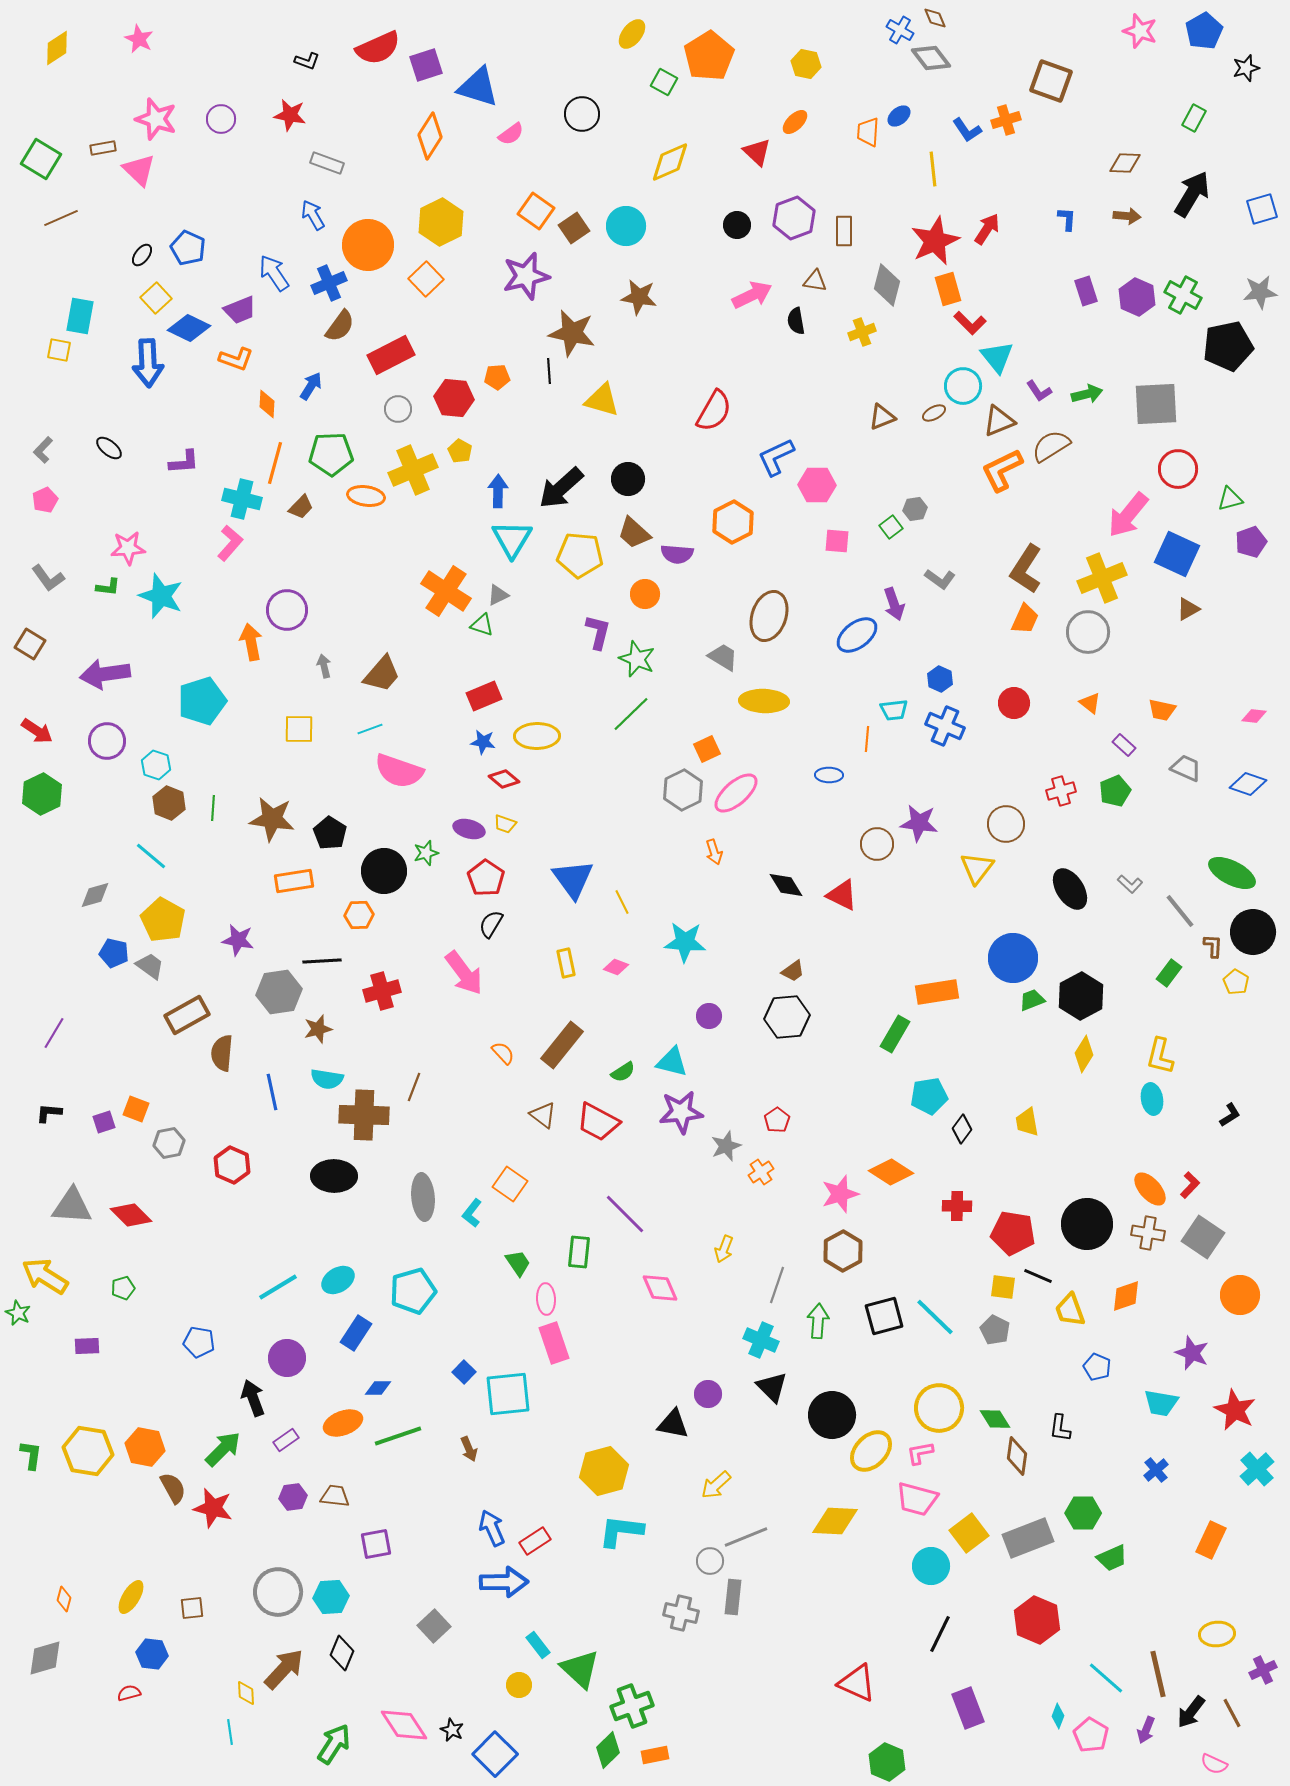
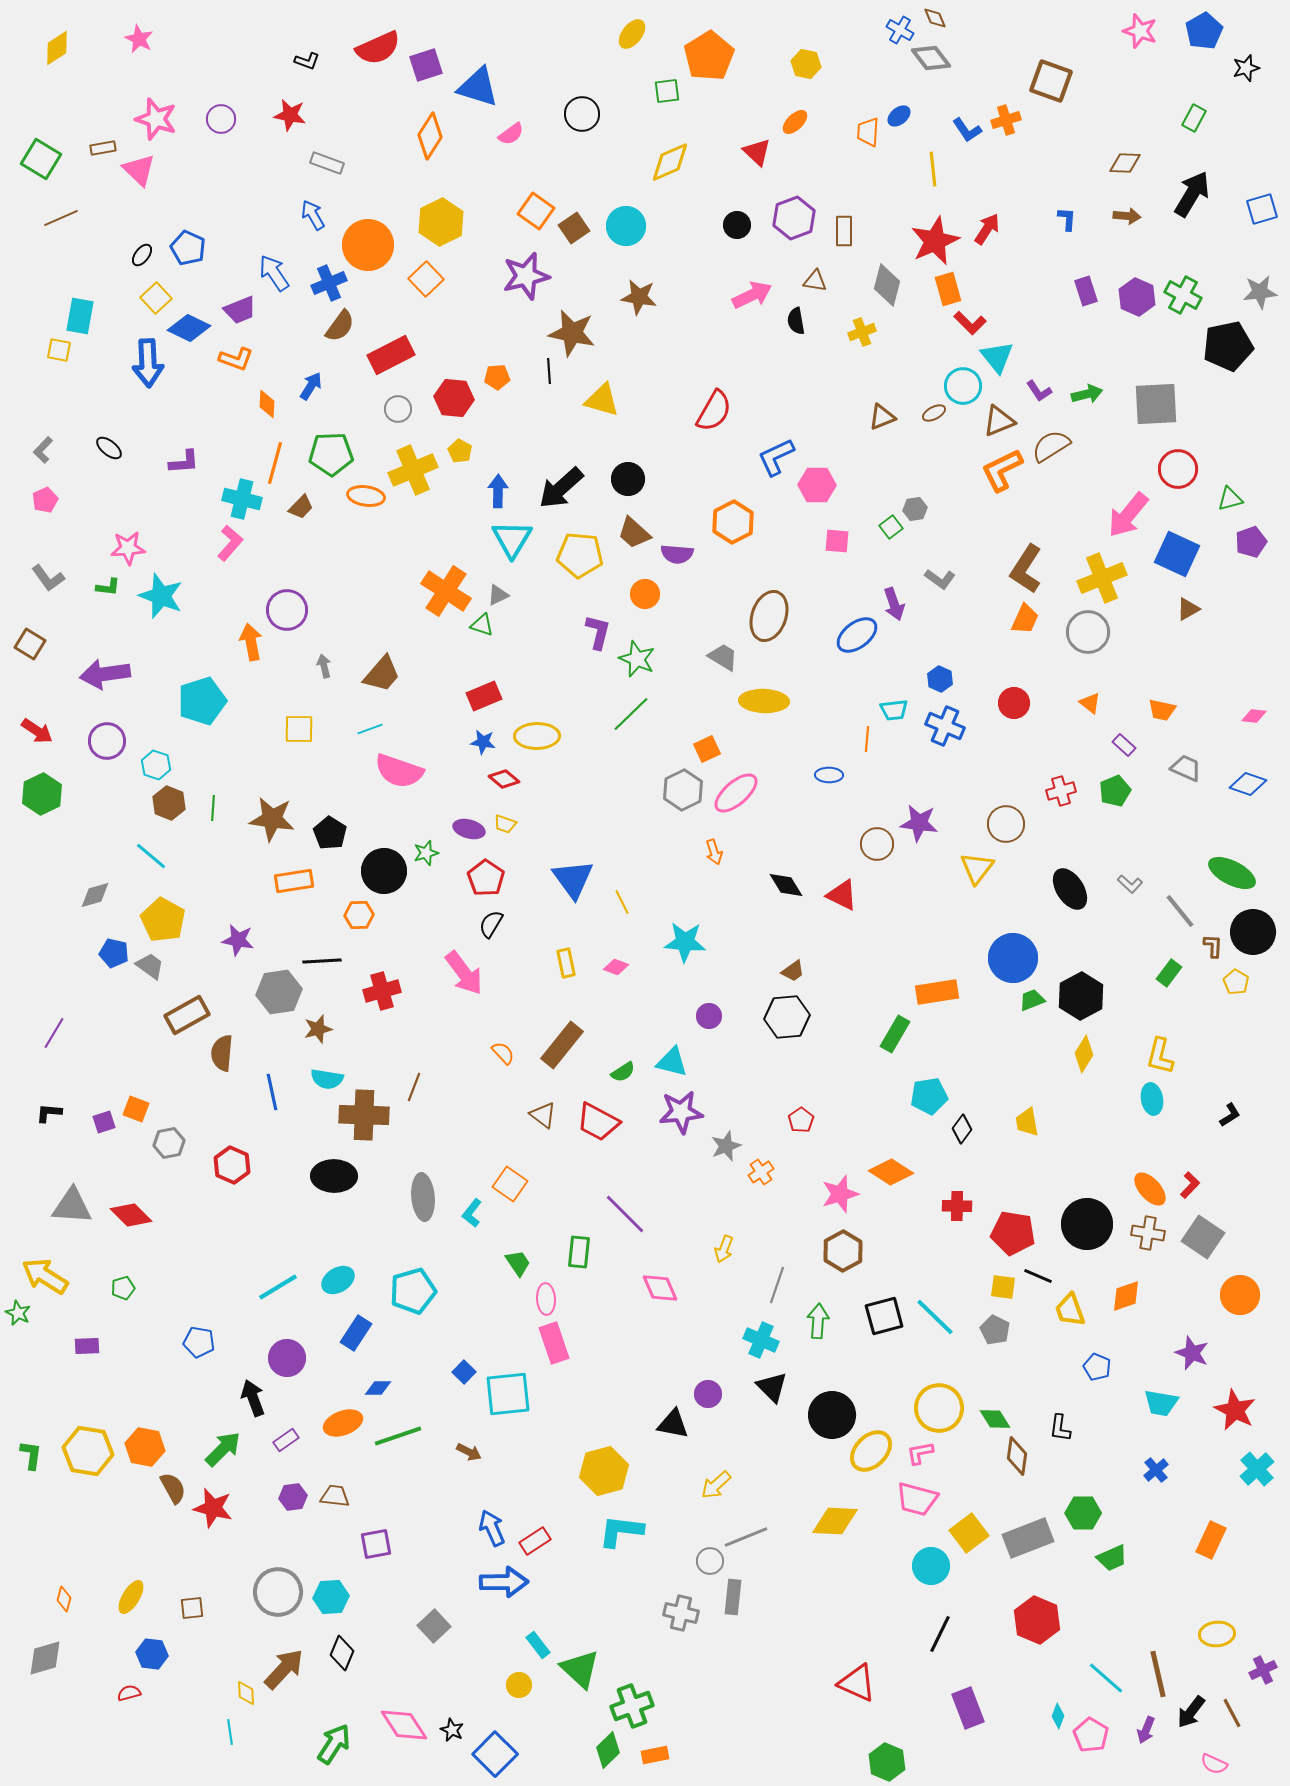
green square at (664, 82): moved 3 px right, 9 px down; rotated 36 degrees counterclockwise
red pentagon at (777, 1120): moved 24 px right
brown arrow at (469, 1449): moved 3 px down; rotated 40 degrees counterclockwise
